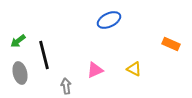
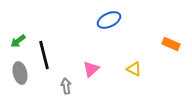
pink triangle: moved 4 px left, 1 px up; rotated 18 degrees counterclockwise
